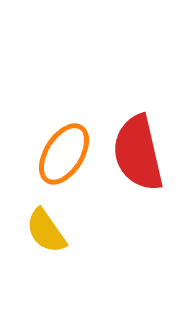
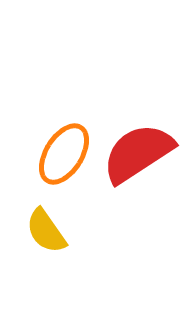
red semicircle: rotated 70 degrees clockwise
